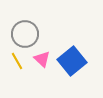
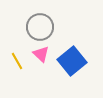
gray circle: moved 15 px right, 7 px up
pink triangle: moved 1 px left, 5 px up
